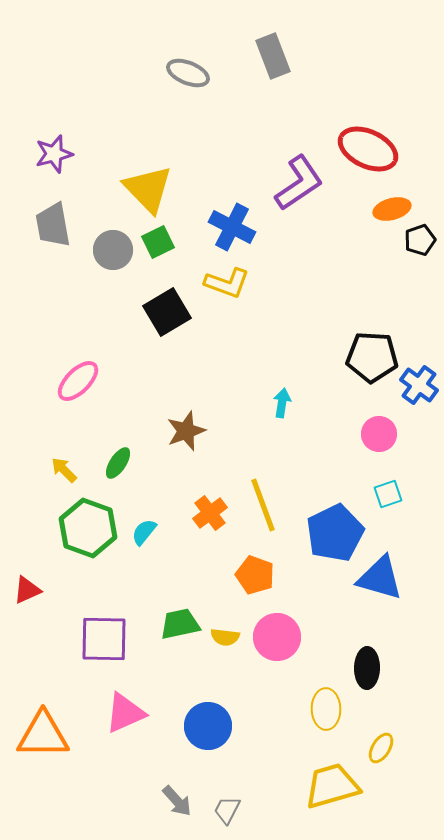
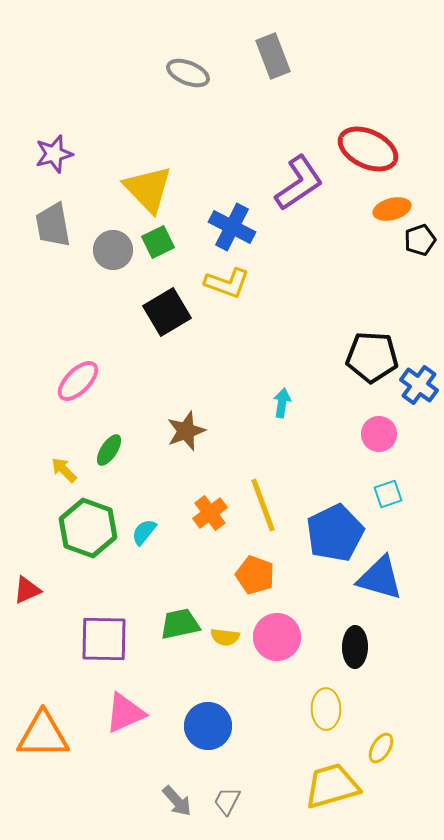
green ellipse at (118, 463): moved 9 px left, 13 px up
black ellipse at (367, 668): moved 12 px left, 21 px up
gray trapezoid at (227, 810): moved 9 px up
